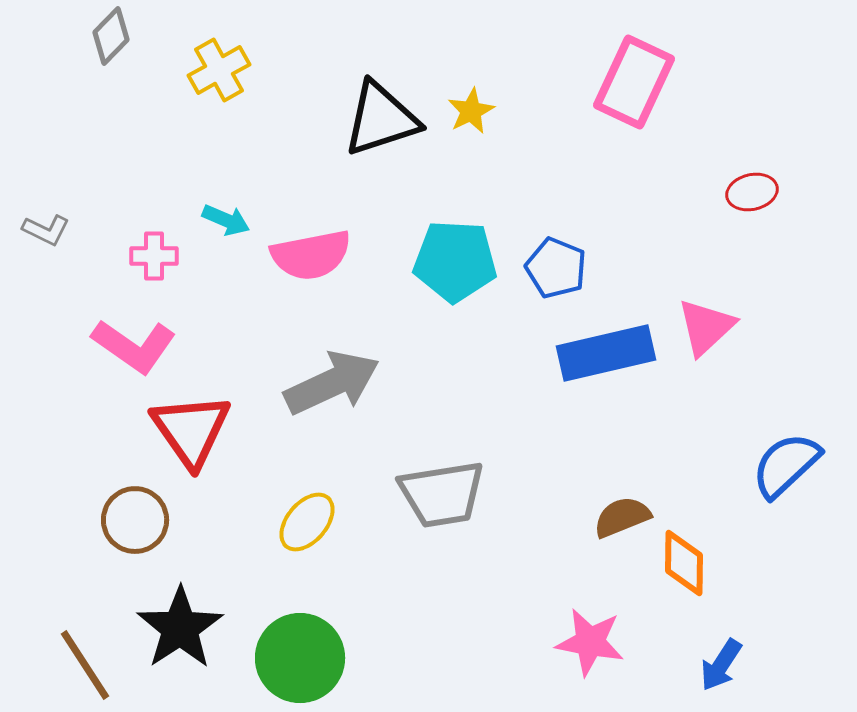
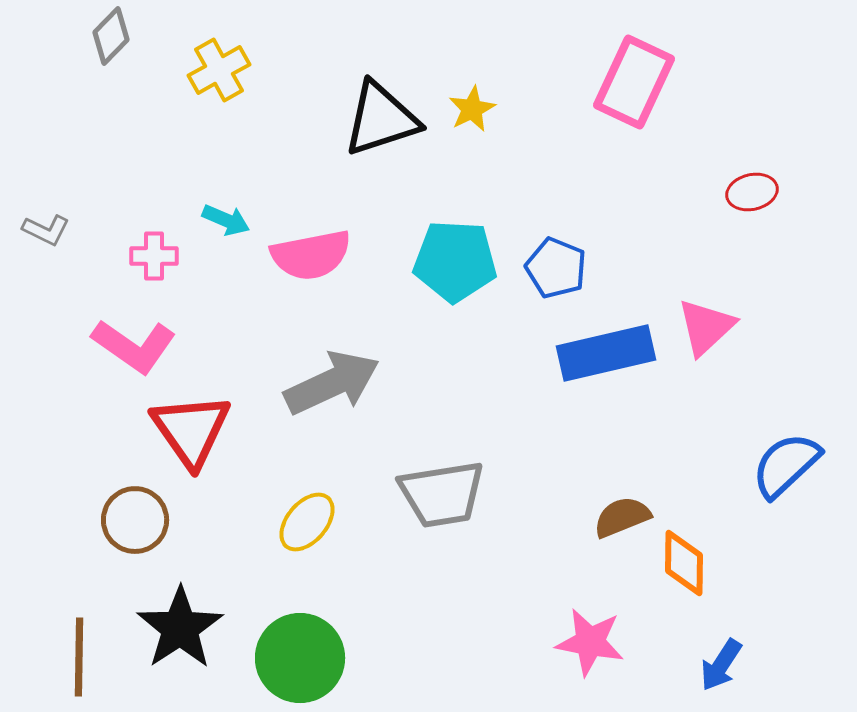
yellow star: moved 1 px right, 2 px up
brown line: moved 6 px left, 8 px up; rotated 34 degrees clockwise
